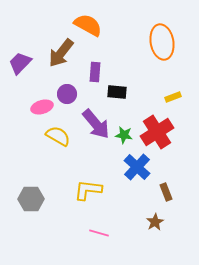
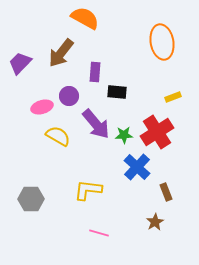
orange semicircle: moved 3 px left, 7 px up
purple circle: moved 2 px right, 2 px down
green star: rotated 12 degrees counterclockwise
